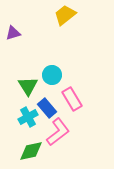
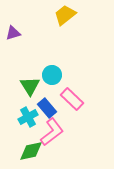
green triangle: moved 2 px right
pink rectangle: rotated 15 degrees counterclockwise
pink L-shape: moved 6 px left
